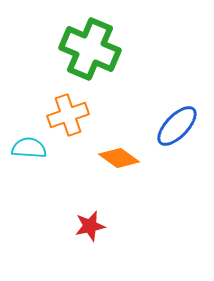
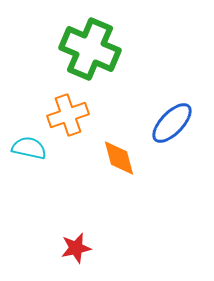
blue ellipse: moved 5 px left, 3 px up
cyan semicircle: rotated 8 degrees clockwise
orange diamond: rotated 39 degrees clockwise
red star: moved 14 px left, 22 px down
